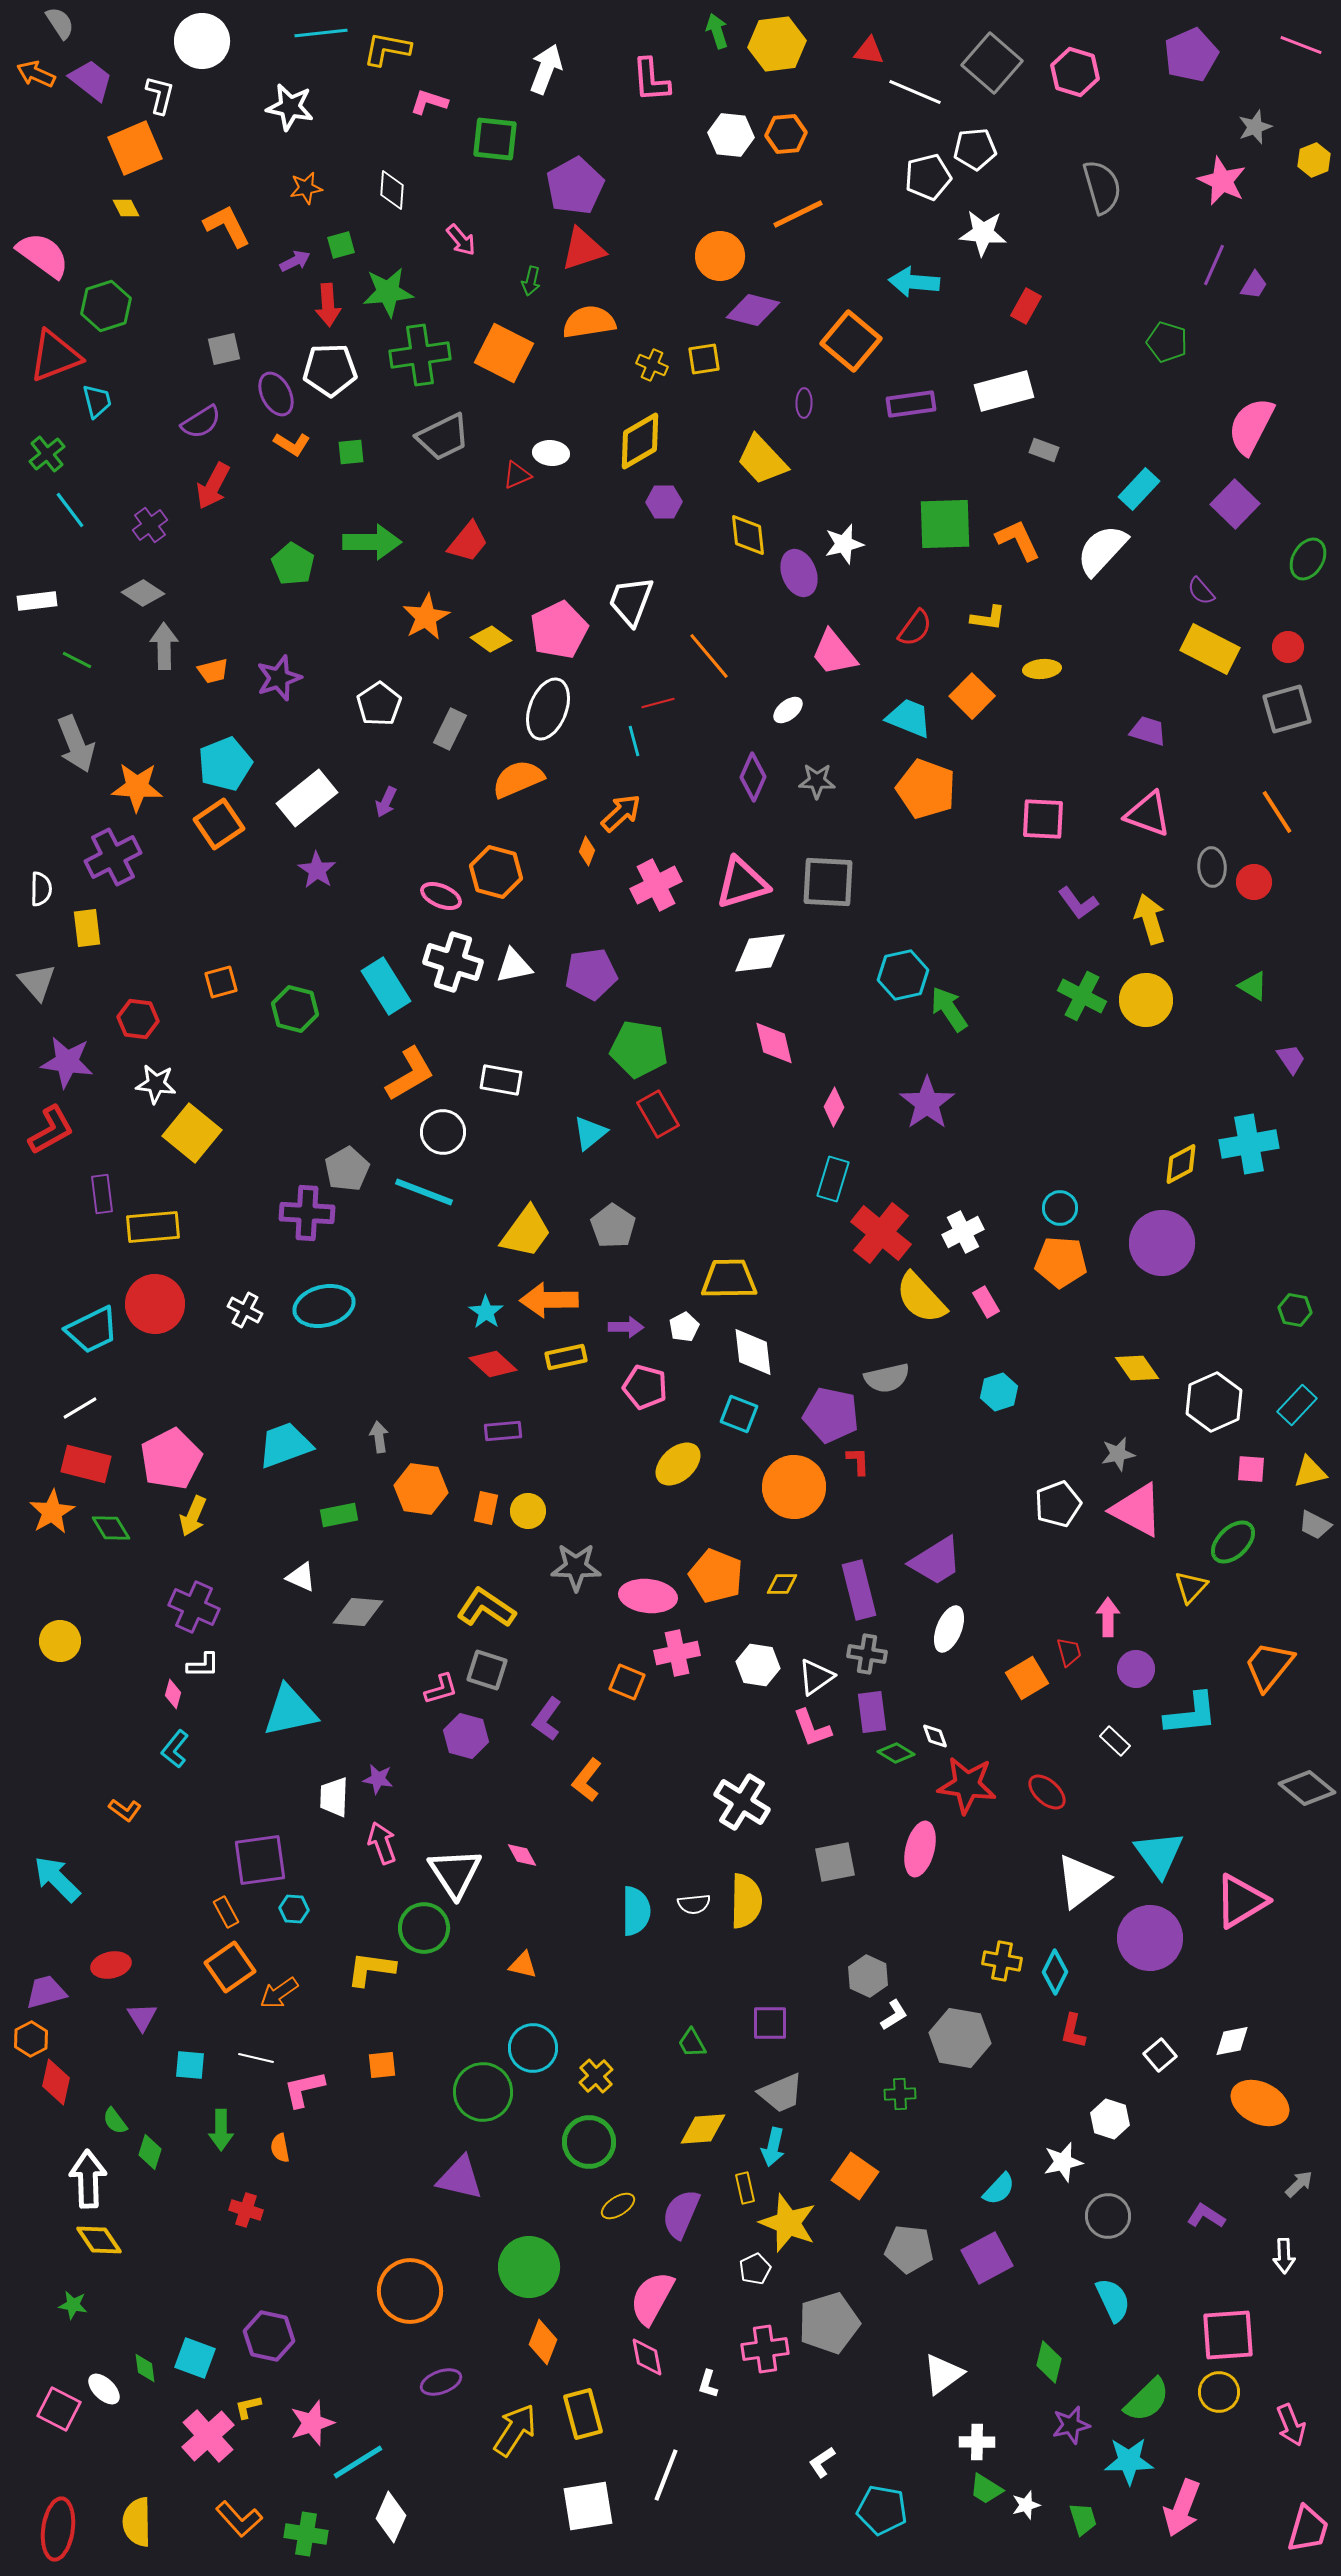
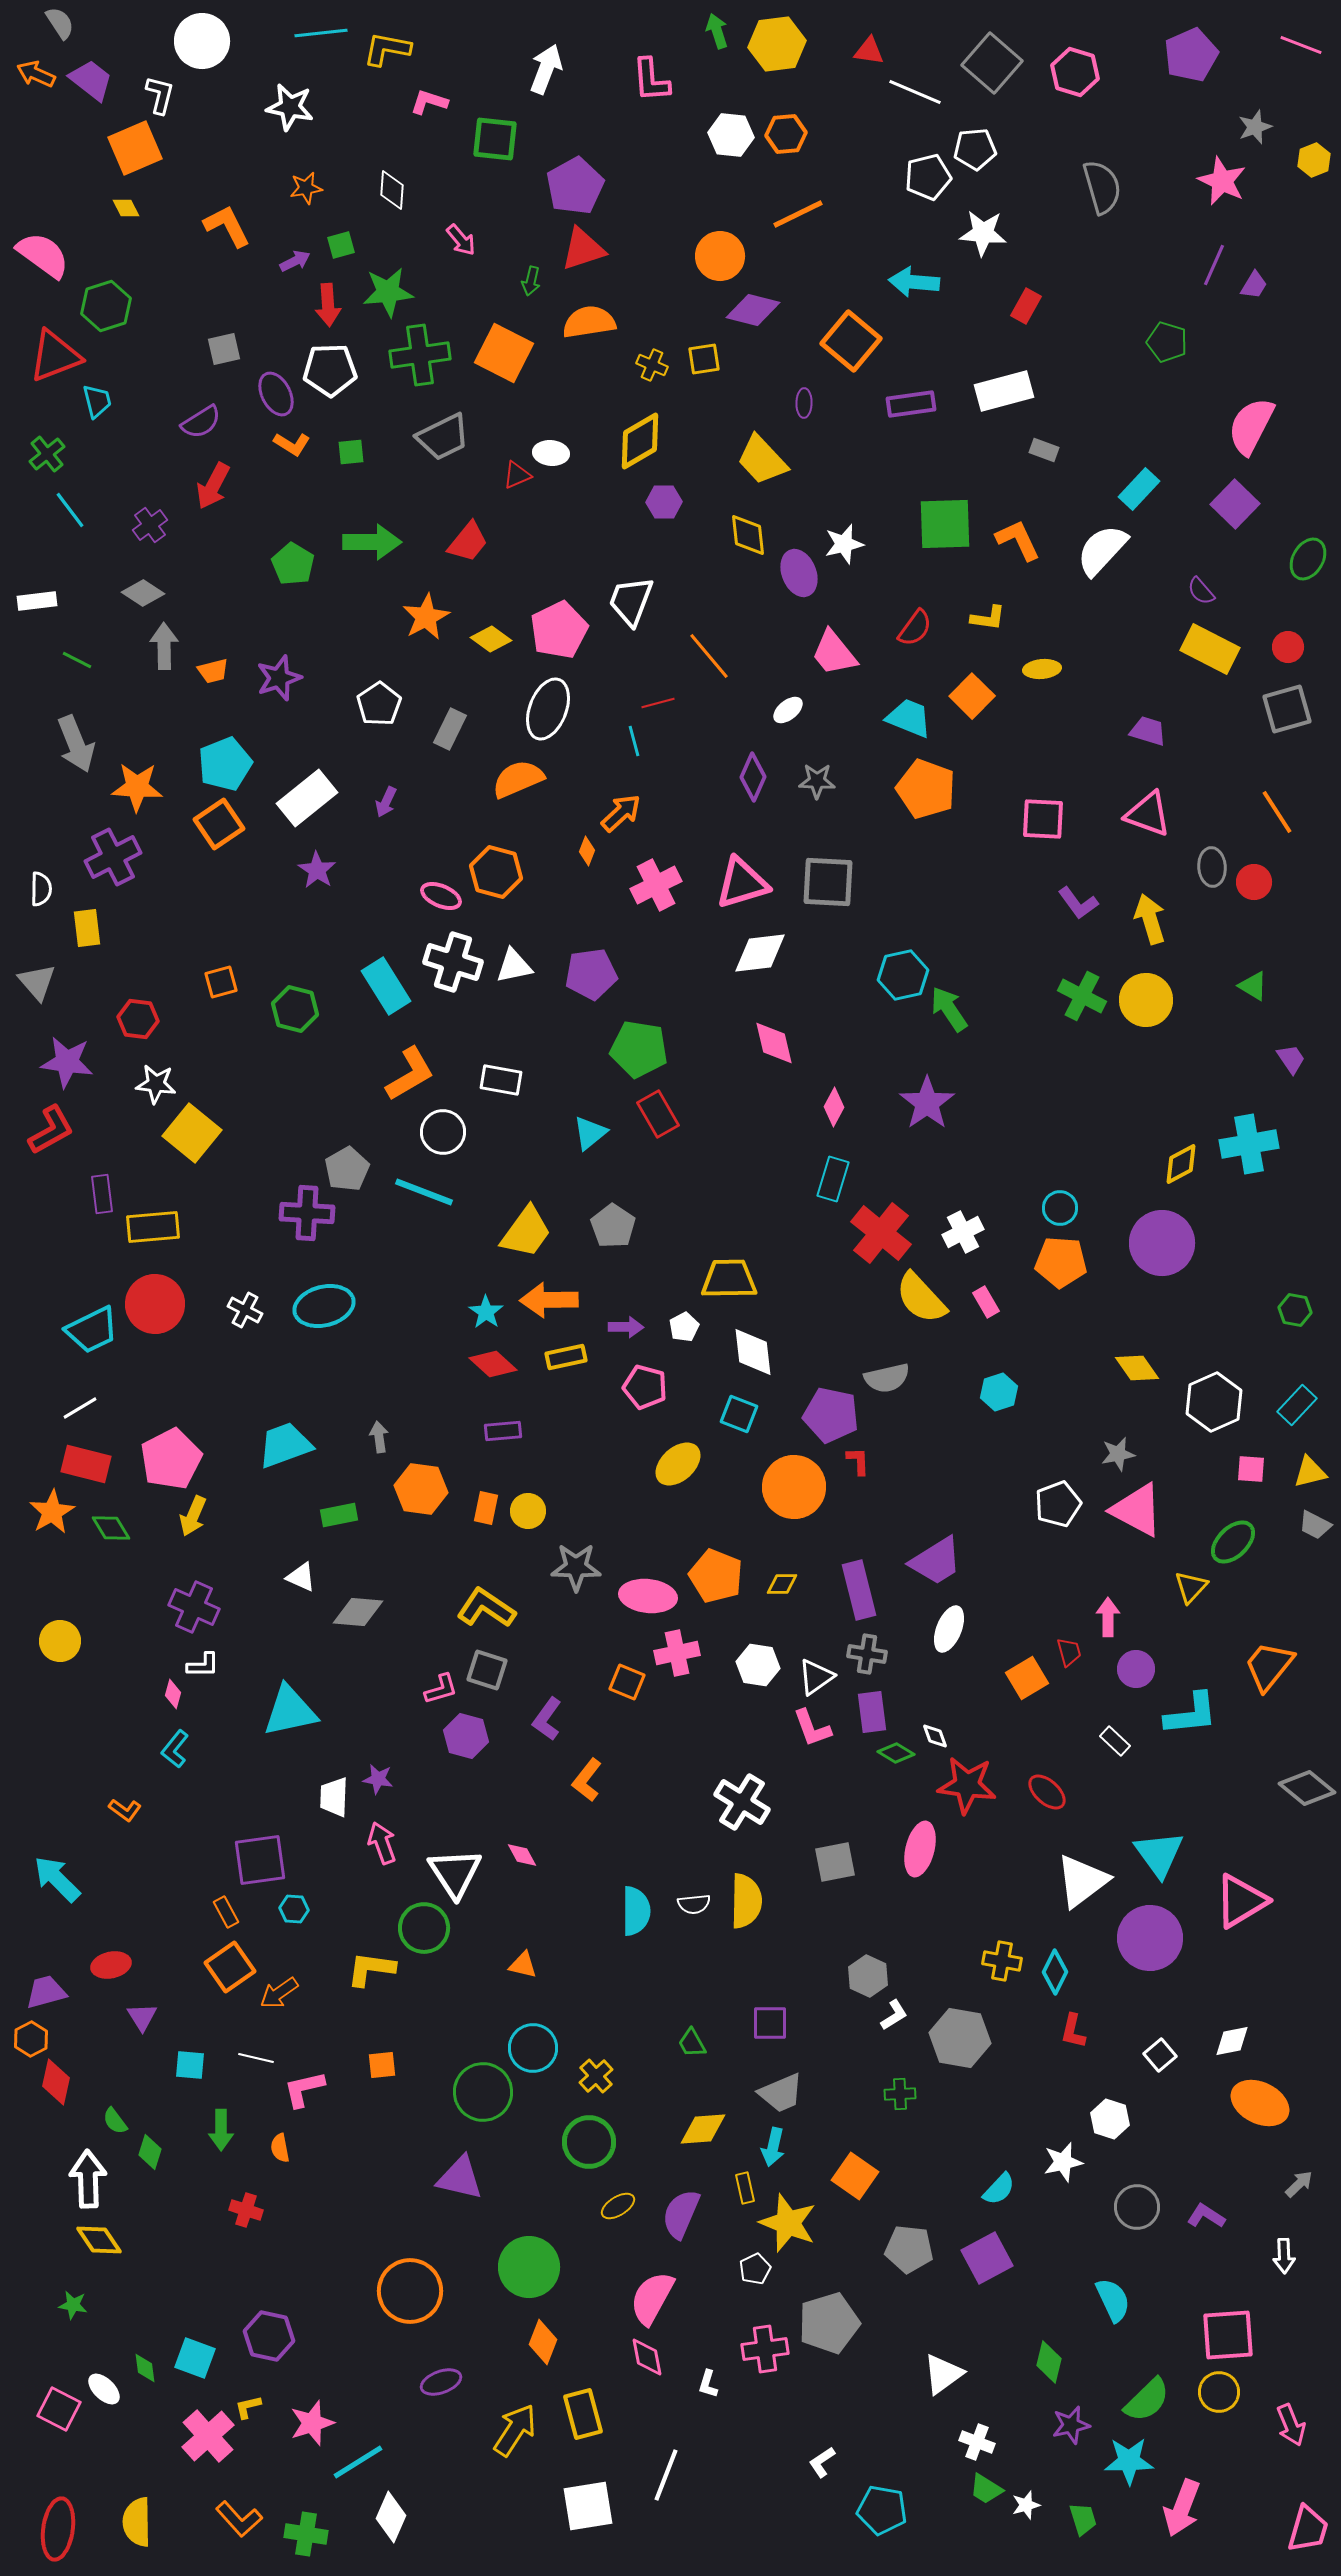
gray circle at (1108, 2216): moved 29 px right, 9 px up
white cross at (977, 2442): rotated 20 degrees clockwise
